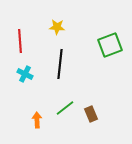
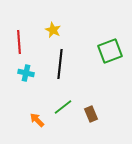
yellow star: moved 4 px left, 3 px down; rotated 21 degrees clockwise
red line: moved 1 px left, 1 px down
green square: moved 6 px down
cyan cross: moved 1 px right, 1 px up; rotated 14 degrees counterclockwise
green line: moved 2 px left, 1 px up
orange arrow: rotated 42 degrees counterclockwise
